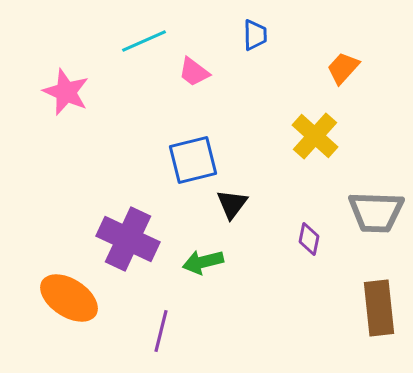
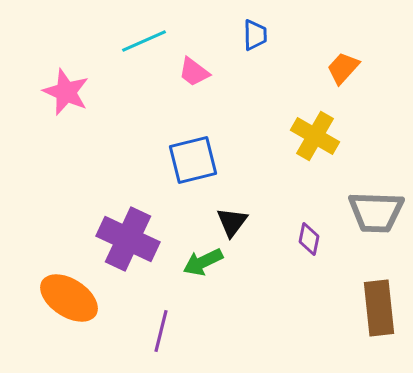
yellow cross: rotated 12 degrees counterclockwise
black triangle: moved 18 px down
green arrow: rotated 12 degrees counterclockwise
